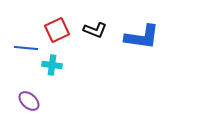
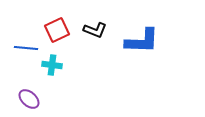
blue L-shape: moved 4 px down; rotated 6 degrees counterclockwise
purple ellipse: moved 2 px up
